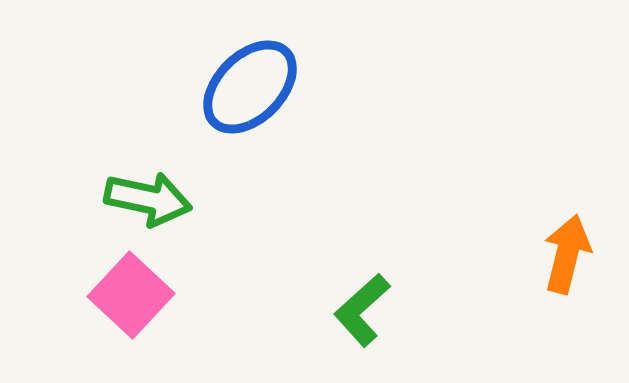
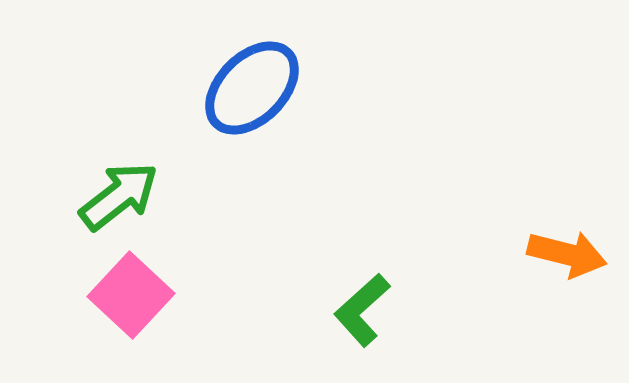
blue ellipse: moved 2 px right, 1 px down
green arrow: moved 29 px left, 3 px up; rotated 50 degrees counterclockwise
orange arrow: rotated 90 degrees clockwise
